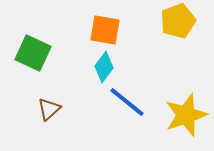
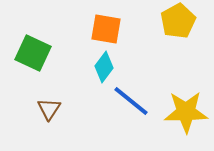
yellow pentagon: rotated 8 degrees counterclockwise
orange square: moved 1 px right, 1 px up
blue line: moved 4 px right, 1 px up
brown triangle: rotated 15 degrees counterclockwise
yellow star: moved 3 px up; rotated 18 degrees clockwise
